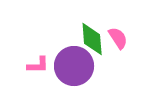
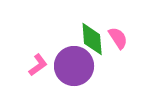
pink L-shape: rotated 35 degrees counterclockwise
